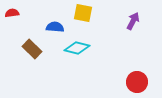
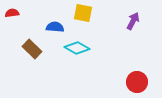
cyan diamond: rotated 15 degrees clockwise
